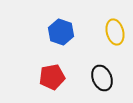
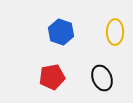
yellow ellipse: rotated 15 degrees clockwise
